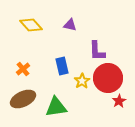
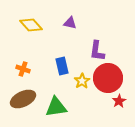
purple triangle: moved 2 px up
purple L-shape: rotated 10 degrees clockwise
orange cross: rotated 32 degrees counterclockwise
